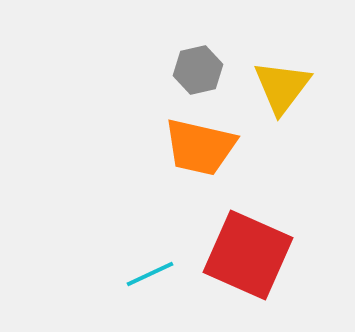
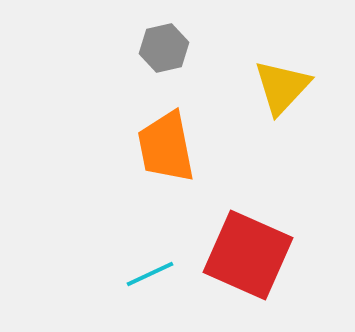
gray hexagon: moved 34 px left, 22 px up
yellow triangle: rotated 6 degrees clockwise
orange trapezoid: moved 34 px left; rotated 66 degrees clockwise
